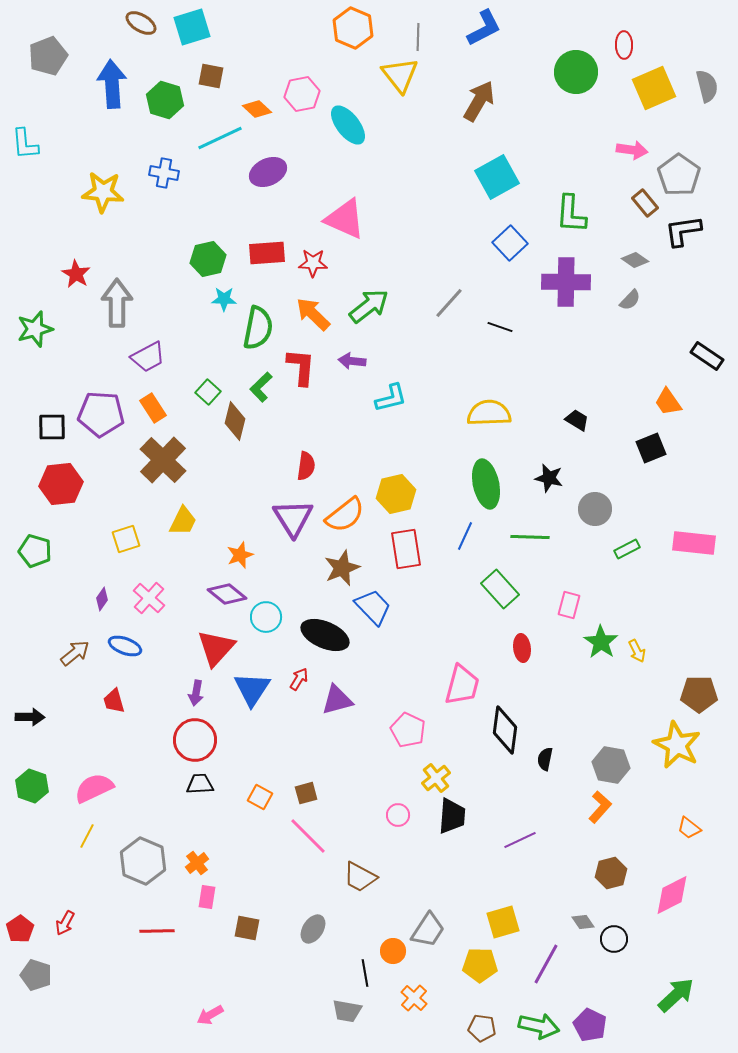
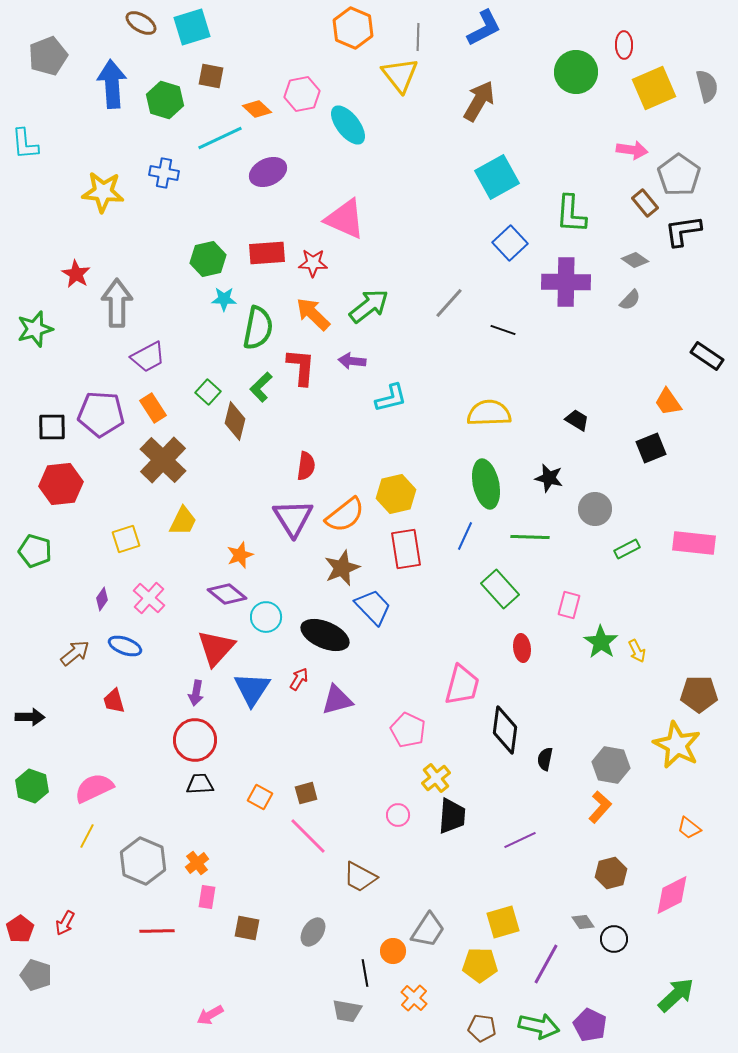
black line at (500, 327): moved 3 px right, 3 px down
gray ellipse at (313, 929): moved 3 px down
